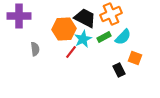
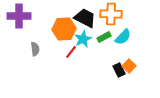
orange cross: rotated 25 degrees clockwise
orange square: moved 6 px left, 8 px down; rotated 24 degrees clockwise
